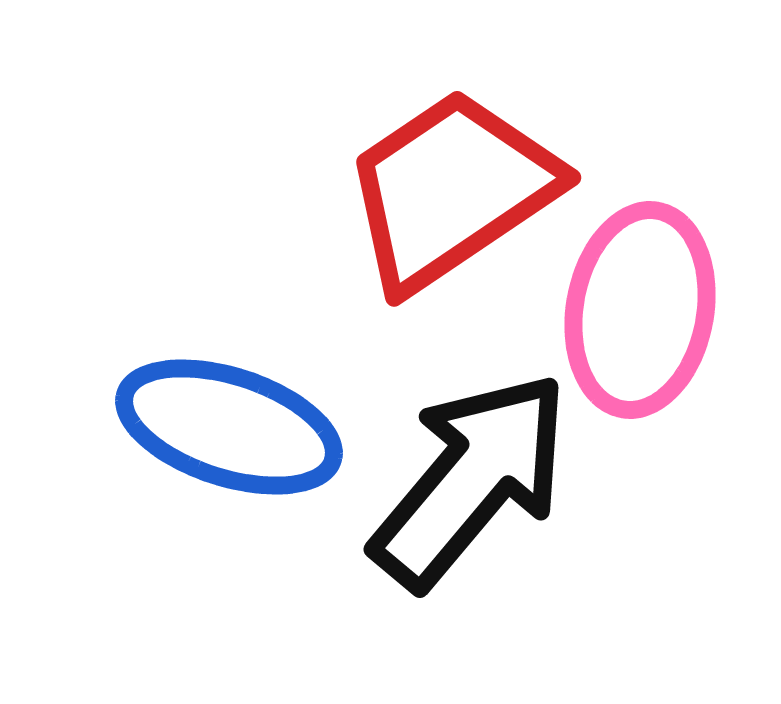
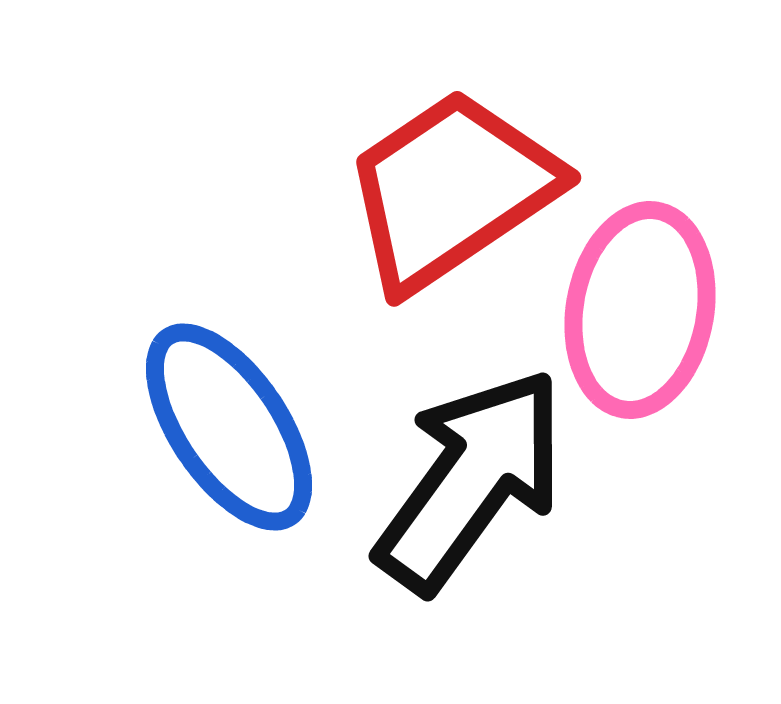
blue ellipse: rotated 38 degrees clockwise
black arrow: rotated 4 degrees counterclockwise
